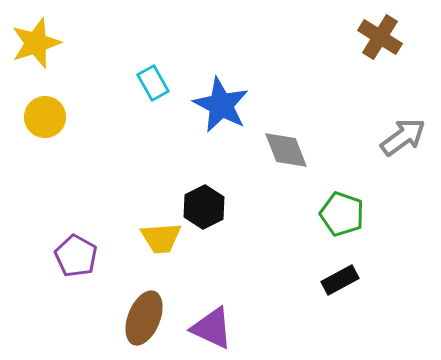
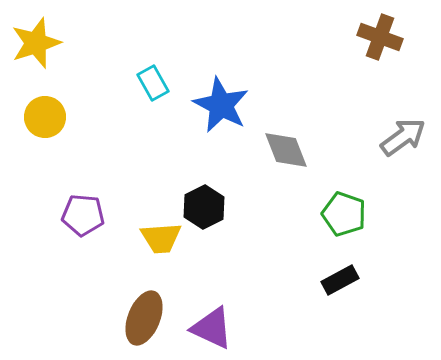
brown cross: rotated 12 degrees counterclockwise
green pentagon: moved 2 px right
purple pentagon: moved 7 px right, 41 px up; rotated 24 degrees counterclockwise
